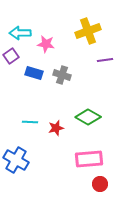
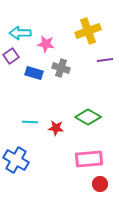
gray cross: moved 1 px left, 7 px up
red star: rotated 21 degrees clockwise
